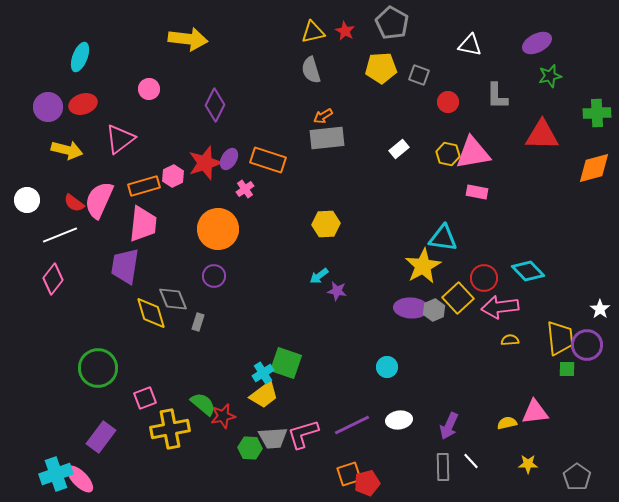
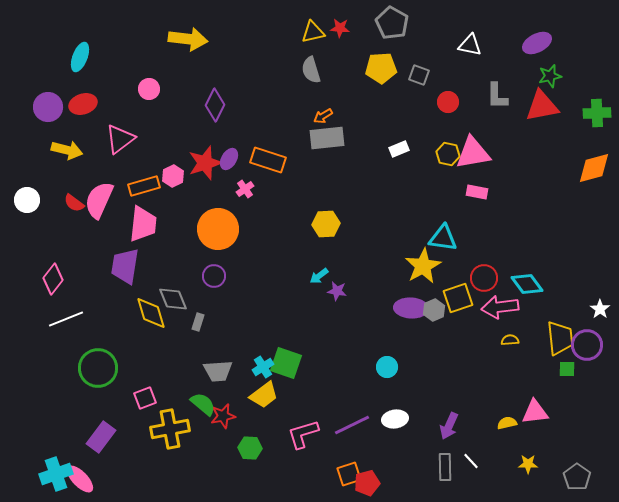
red star at (345, 31): moved 5 px left, 3 px up; rotated 24 degrees counterclockwise
red triangle at (542, 135): moved 29 px up; rotated 12 degrees counterclockwise
white rectangle at (399, 149): rotated 18 degrees clockwise
white line at (60, 235): moved 6 px right, 84 px down
cyan diamond at (528, 271): moved 1 px left, 13 px down; rotated 8 degrees clockwise
yellow square at (458, 298): rotated 24 degrees clockwise
cyan cross at (263, 373): moved 6 px up
white ellipse at (399, 420): moved 4 px left, 1 px up
gray trapezoid at (273, 438): moved 55 px left, 67 px up
gray rectangle at (443, 467): moved 2 px right
